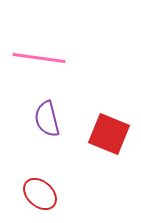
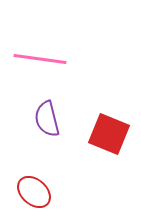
pink line: moved 1 px right, 1 px down
red ellipse: moved 6 px left, 2 px up
